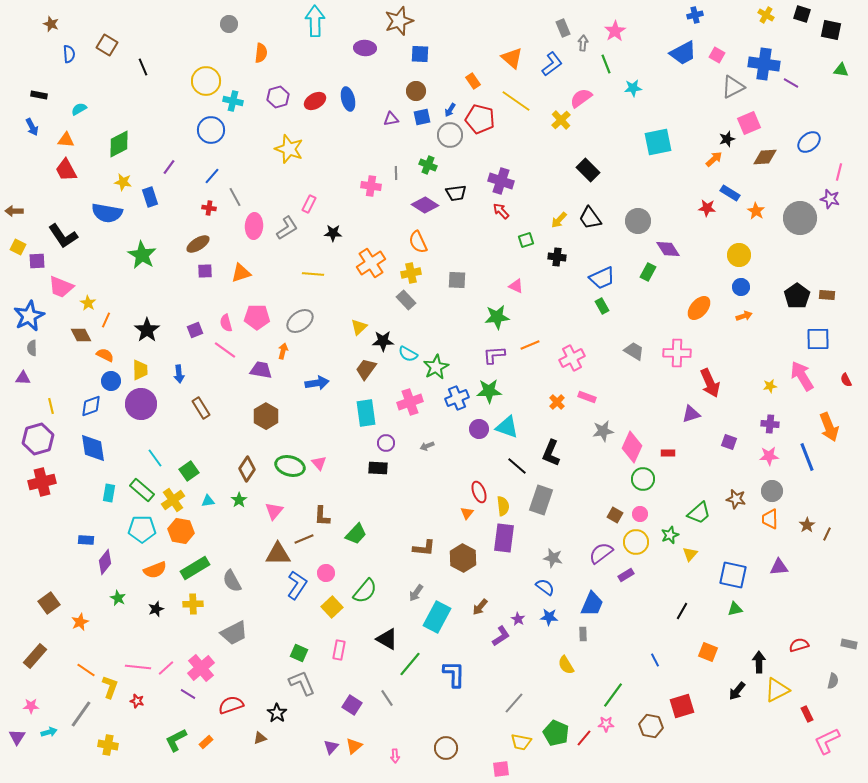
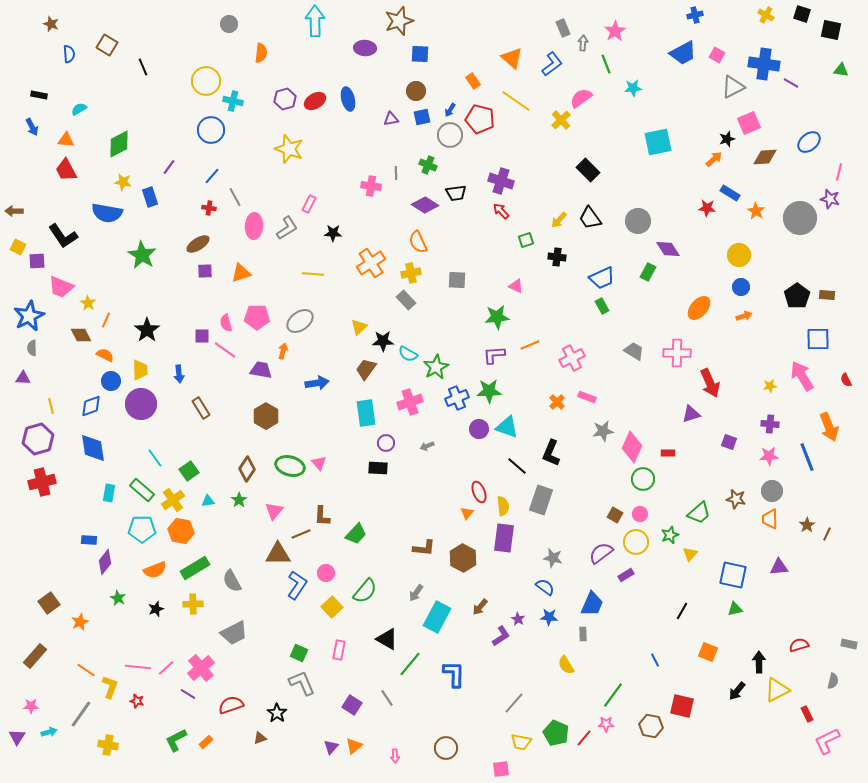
purple hexagon at (278, 97): moved 7 px right, 2 px down
purple square at (195, 330): moved 7 px right, 6 px down; rotated 21 degrees clockwise
brown line at (304, 539): moved 3 px left, 5 px up
blue rectangle at (86, 540): moved 3 px right
red square at (682, 706): rotated 30 degrees clockwise
